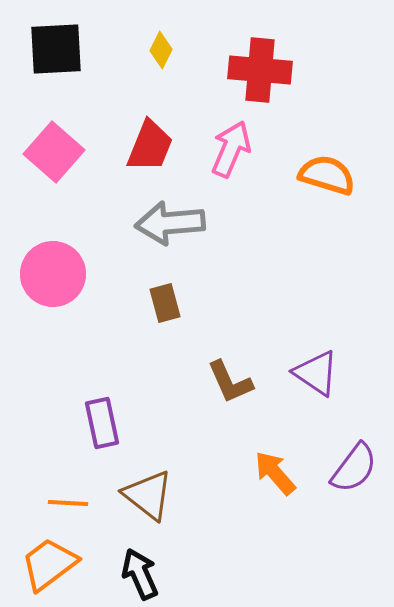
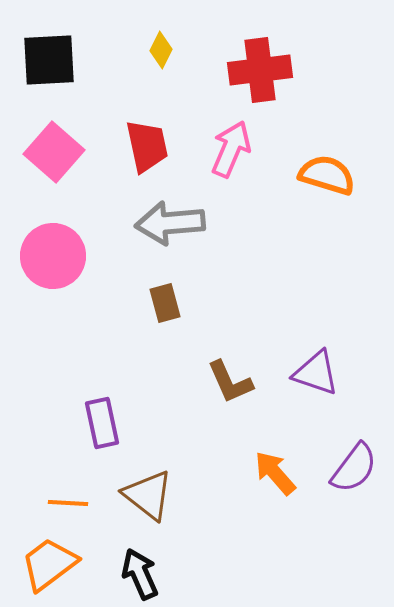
black square: moved 7 px left, 11 px down
red cross: rotated 12 degrees counterclockwise
red trapezoid: moved 3 px left; rotated 34 degrees counterclockwise
pink circle: moved 18 px up
purple triangle: rotated 15 degrees counterclockwise
